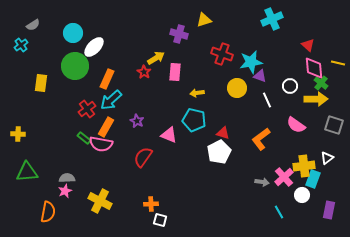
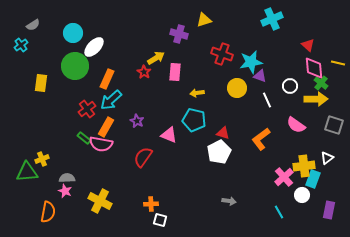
yellow cross at (18, 134): moved 24 px right, 25 px down; rotated 24 degrees counterclockwise
gray arrow at (262, 182): moved 33 px left, 19 px down
pink star at (65, 191): rotated 24 degrees counterclockwise
